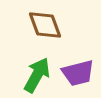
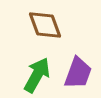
purple trapezoid: rotated 56 degrees counterclockwise
